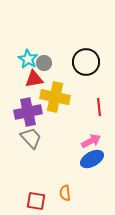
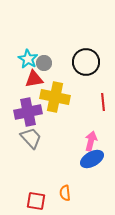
red line: moved 4 px right, 5 px up
pink arrow: rotated 48 degrees counterclockwise
